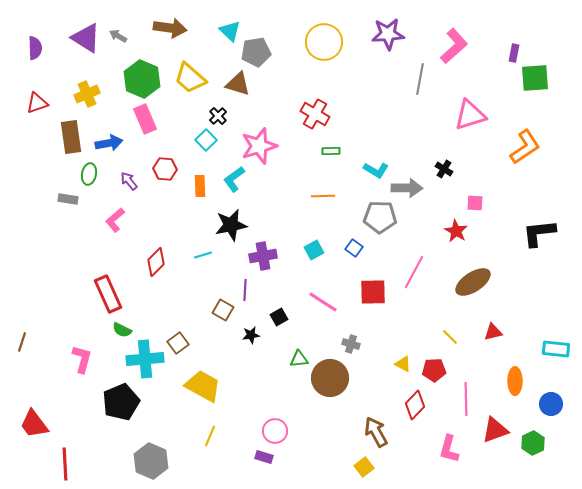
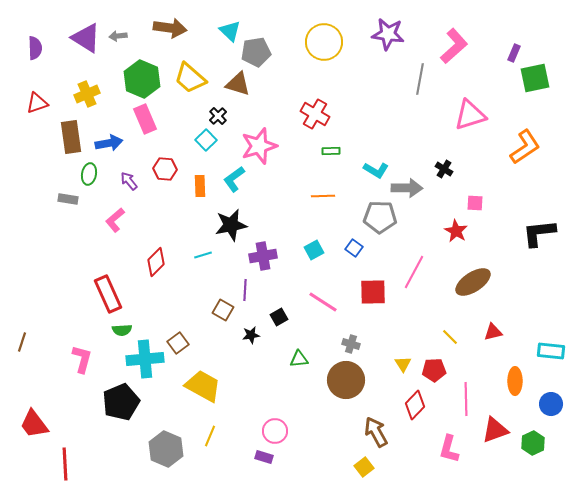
purple star at (388, 34): rotated 12 degrees clockwise
gray arrow at (118, 36): rotated 36 degrees counterclockwise
purple rectangle at (514, 53): rotated 12 degrees clockwise
green square at (535, 78): rotated 8 degrees counterclockwise
green semicircle at (122, 330): rotated 30 degrees counterclockwise
cyan rectangle at (556, 349): moved 5 px left, 2 px down
yellow triangle at (403, 364): rotated 30 degrees clockwise
brown circle at (330, 378): moved 16 px right, 2 px down
gray hexagon at (151, 461): moved 15 px right, 12 px up
